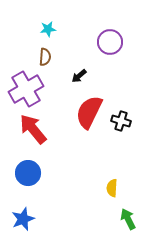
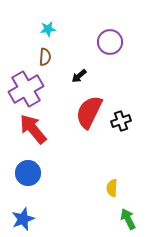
black cross: rotated 36 degrees counterclockwise
